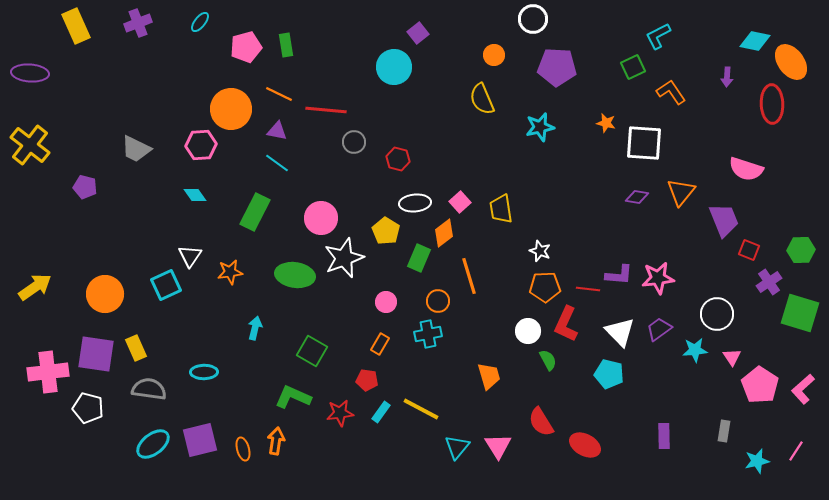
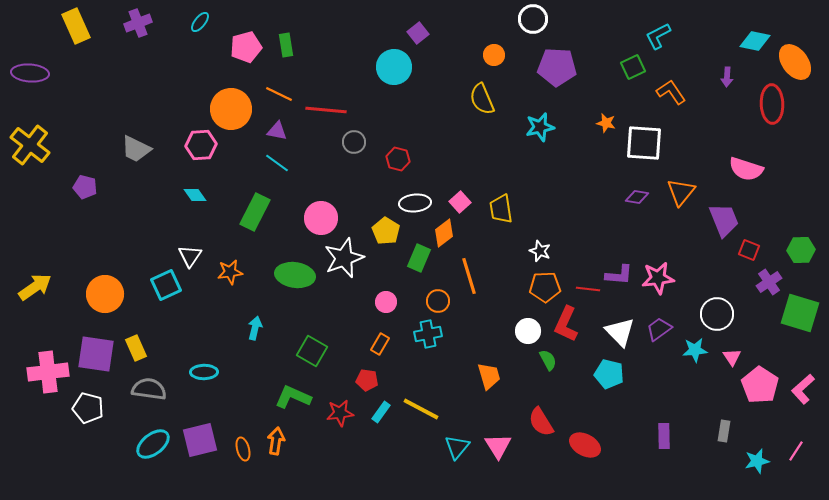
orange ellipse at (791, 62): moved 4 px right
